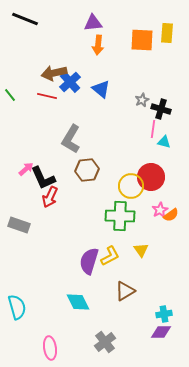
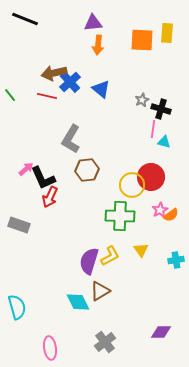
yellow circle: moved 1 px right, 1 px up
brown triangle: moved 25 px left
cyan cross: moved 12 px right, 54 px up
